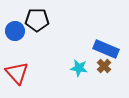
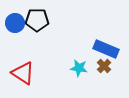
blue circle: moved 8 px up
red triangle: moved 6 px right; rotated 15 degrees counterclockwise
